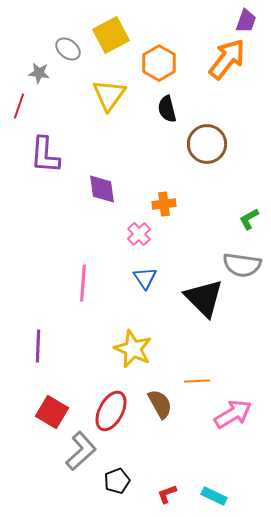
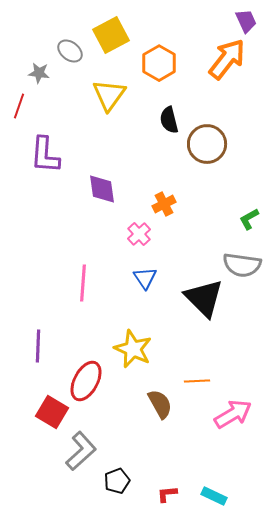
purple trapezoid: rotated 45 degrees counterclockwise
gray ellipse: moved 2 px right, 2 px down
black semicircle: moved 2 px right, 11 px down
orange cross: rotated 20 degrees counterclockwise
red ellipse: moved 25 px left, 30 px up
red L-shape: rotated 15 degrees clockwise
